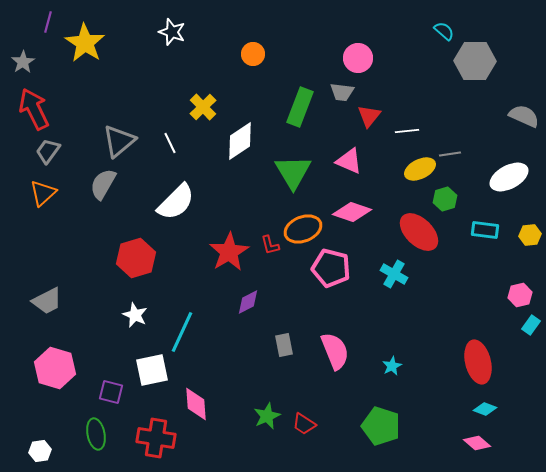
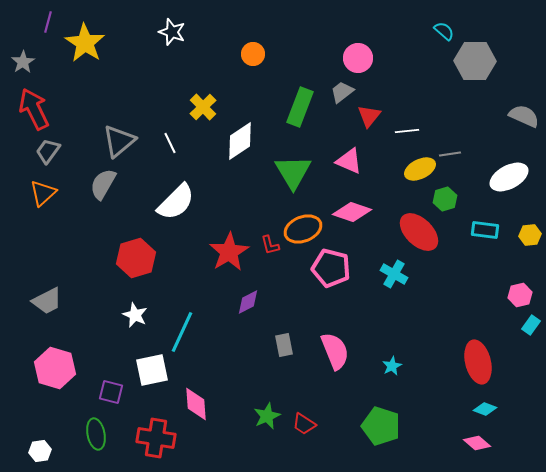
gray trapezoid at (342, 92): rotated 135 degrees clockwise
